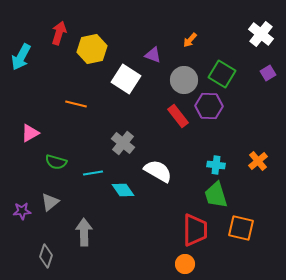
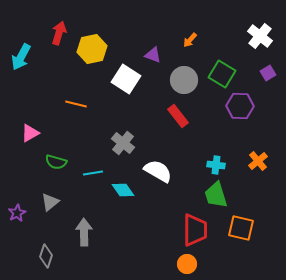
white cross: moved 1 px left, 2 px down
purple hexagon: moved 31 px right
purple star: moved 5 px left, 2 px down; rotated 24 degrees counterclockwise
orange circle: moved 2 px right
